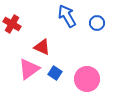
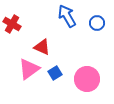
blue square: rotated 24 degrees clockwise
